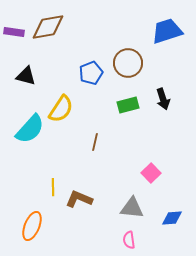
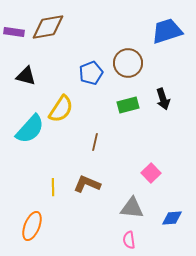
brown L-shape: moved 8 px right, 15 px up
